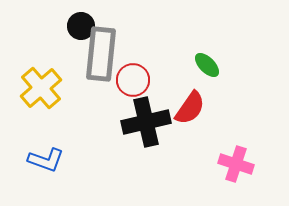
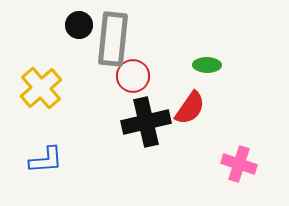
black circle: moved 2 px left, 1 px up
gray rectangle: moved 12 px right, 15 px up
green ellipse: rotated 44 degrees counterclockwise
red circle: moved 4 px up
blue L-shape: rotated 24 degrees counterclockwise
pink cross: moved 3 px right
